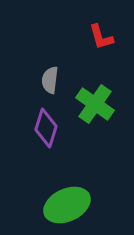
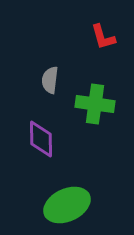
red L-shape: moved 2 px right
green cross: rotated 27 degrees counterclockwise
purple diamond: moved 5 px left, 11 px down; rotated 18 degrees counterclockwise
